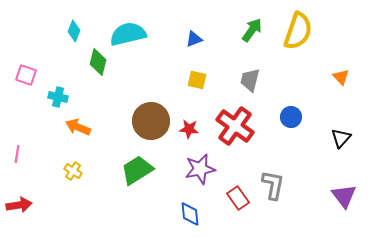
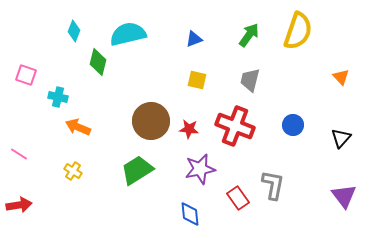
green arrow: moved 3 px left, 5 px down
blue circle: moved 2 px right, 8 px down
red cross: rotated 15 degrees counterclockwise
pink line: moved 2 px right; rotated 66 degrees counterclockwise
